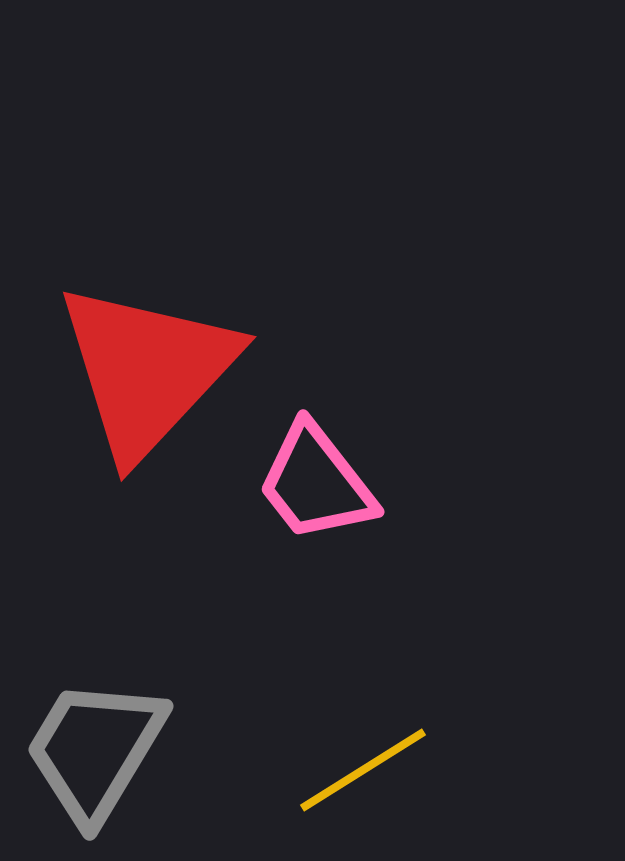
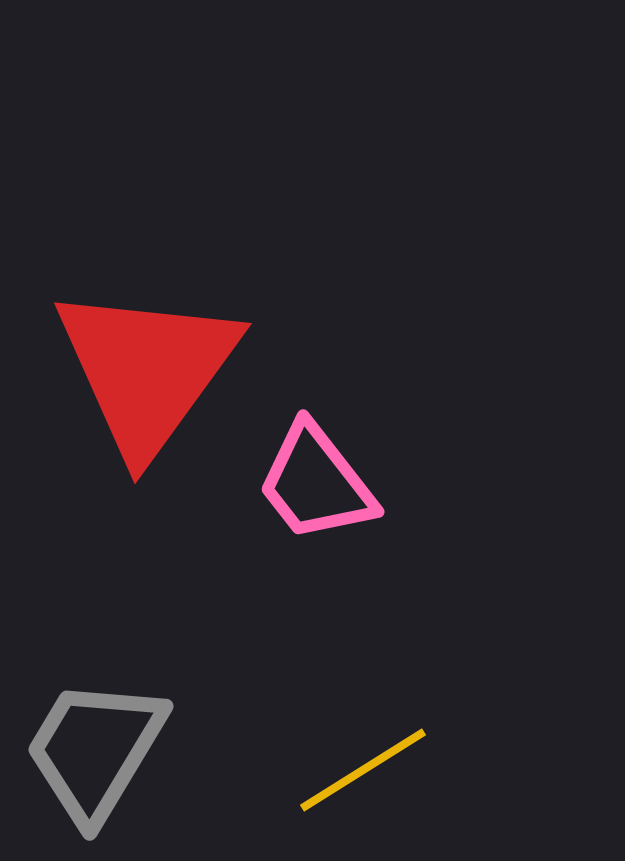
red triangle: rotated 7 degrees counterclockwise
